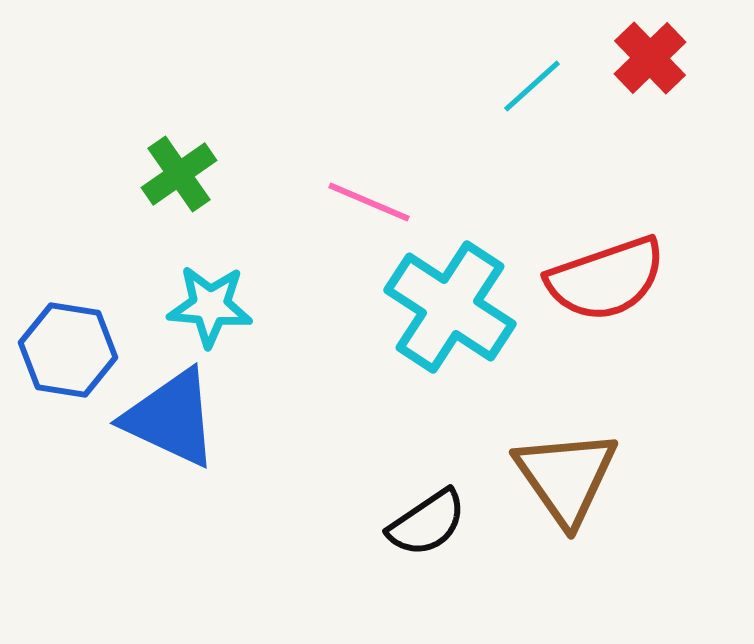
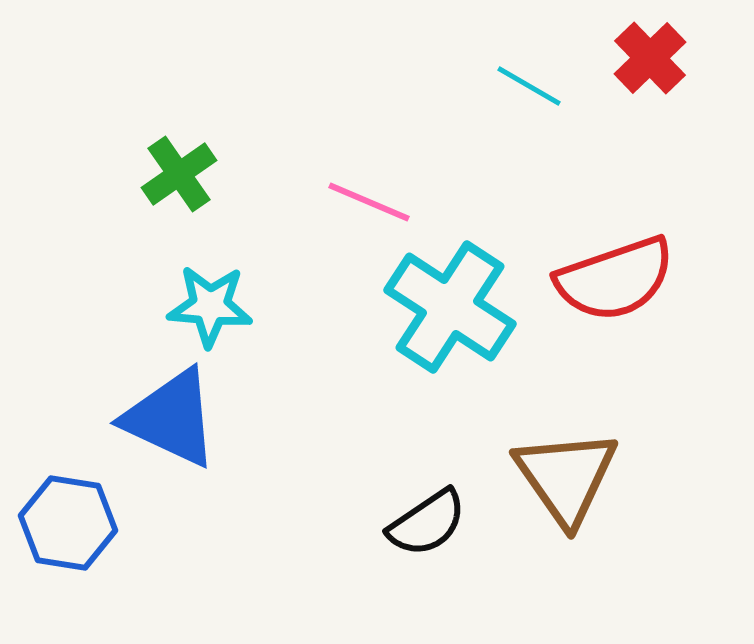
cyan line: moved 3 px left; rotated 72 degrees clockwise
red semicircle: moved 9 px right
blue hexagon: moved 173 px down
